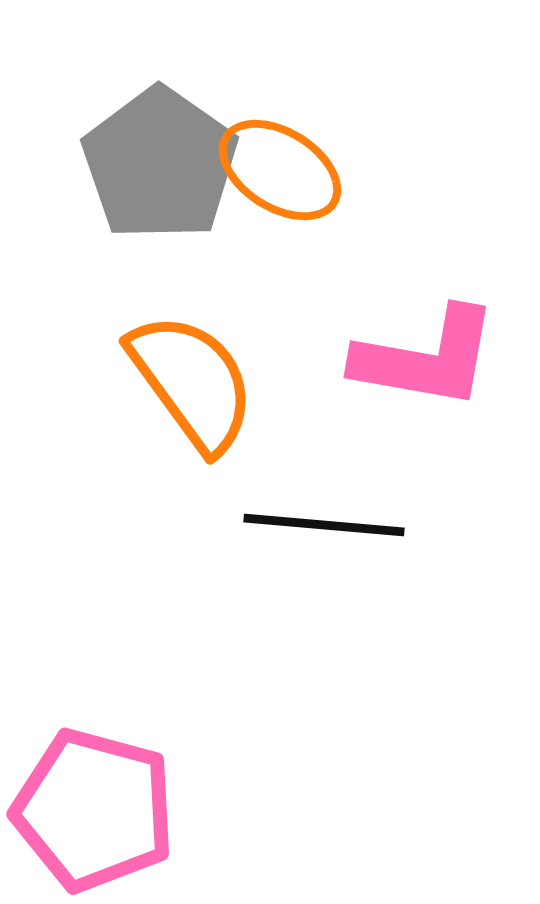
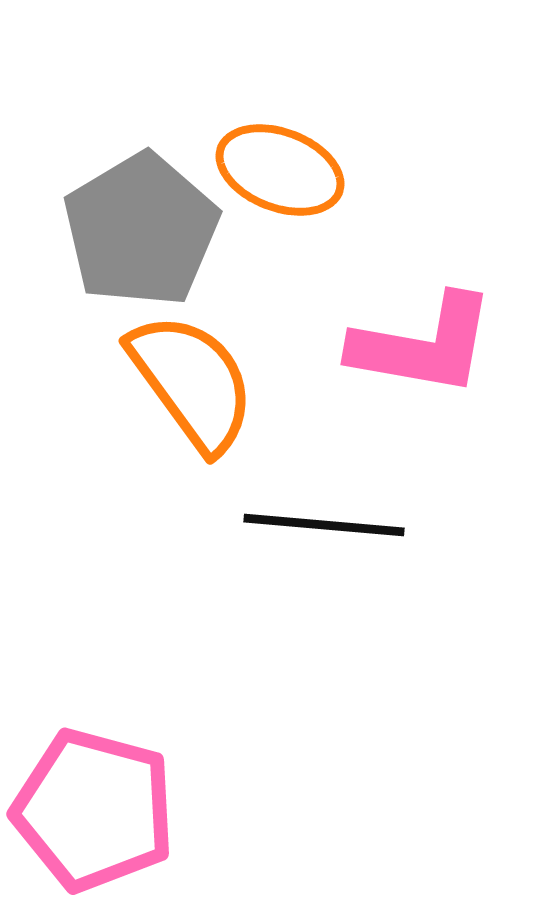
gray pentagon: moved 19 px left, 66 px down; rotated 6 degrees clockwise
orange ellipse: rotated 11 degrees counterclockwise
pink L-shape: moved 3 px left, 13 px up
